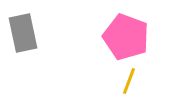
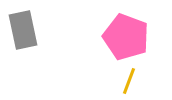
gray rectangle: moved 3 px up
